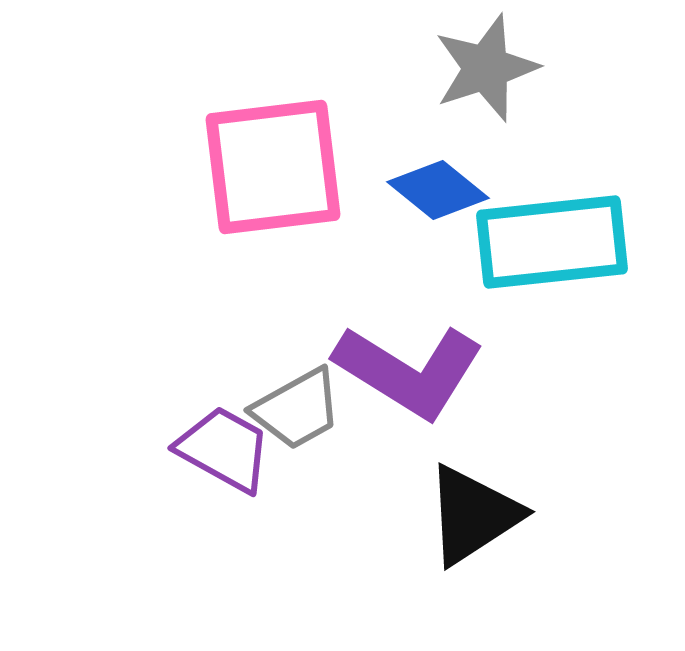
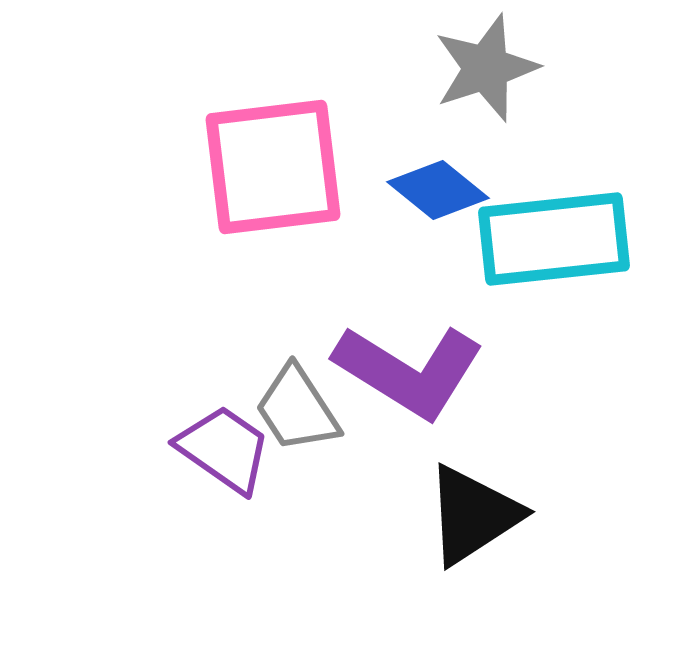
cyan rectangle: moved 2 px right, 3 px up
gray trapezoid: rotated 86 degrees clockwise
purple trapezoid: rotated 6 degrees clockwise
